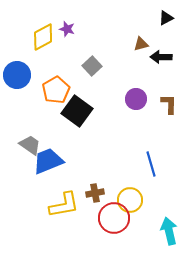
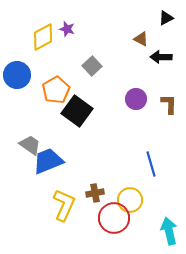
brown triangle: moved 5 px up; rotated 42 degrees clockwise
yellow L-shape: rotated 56 degrees counterclockwise
